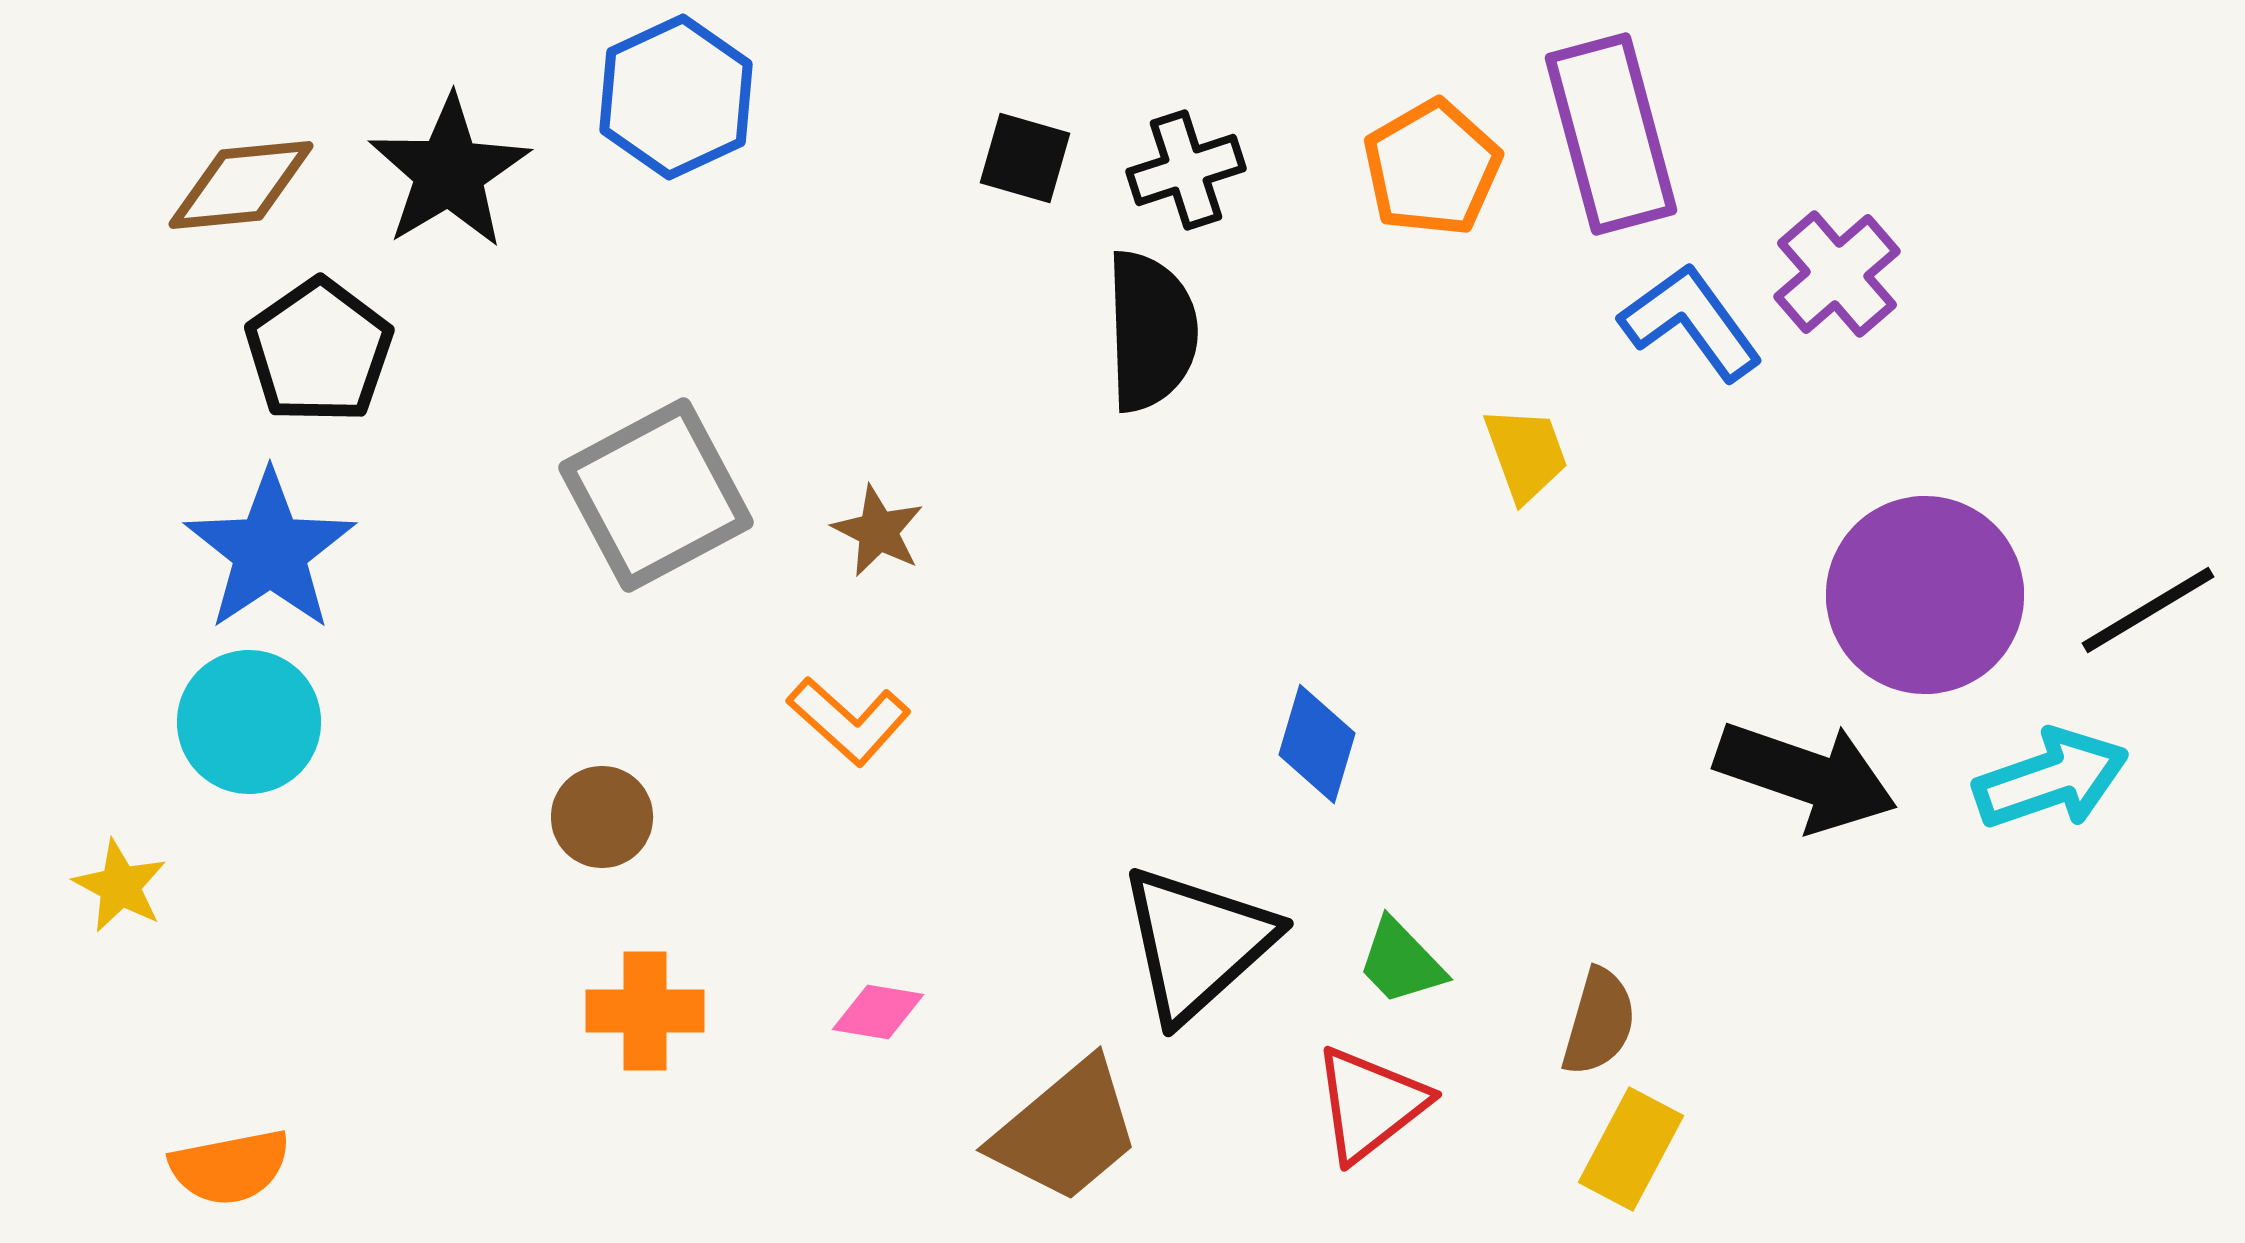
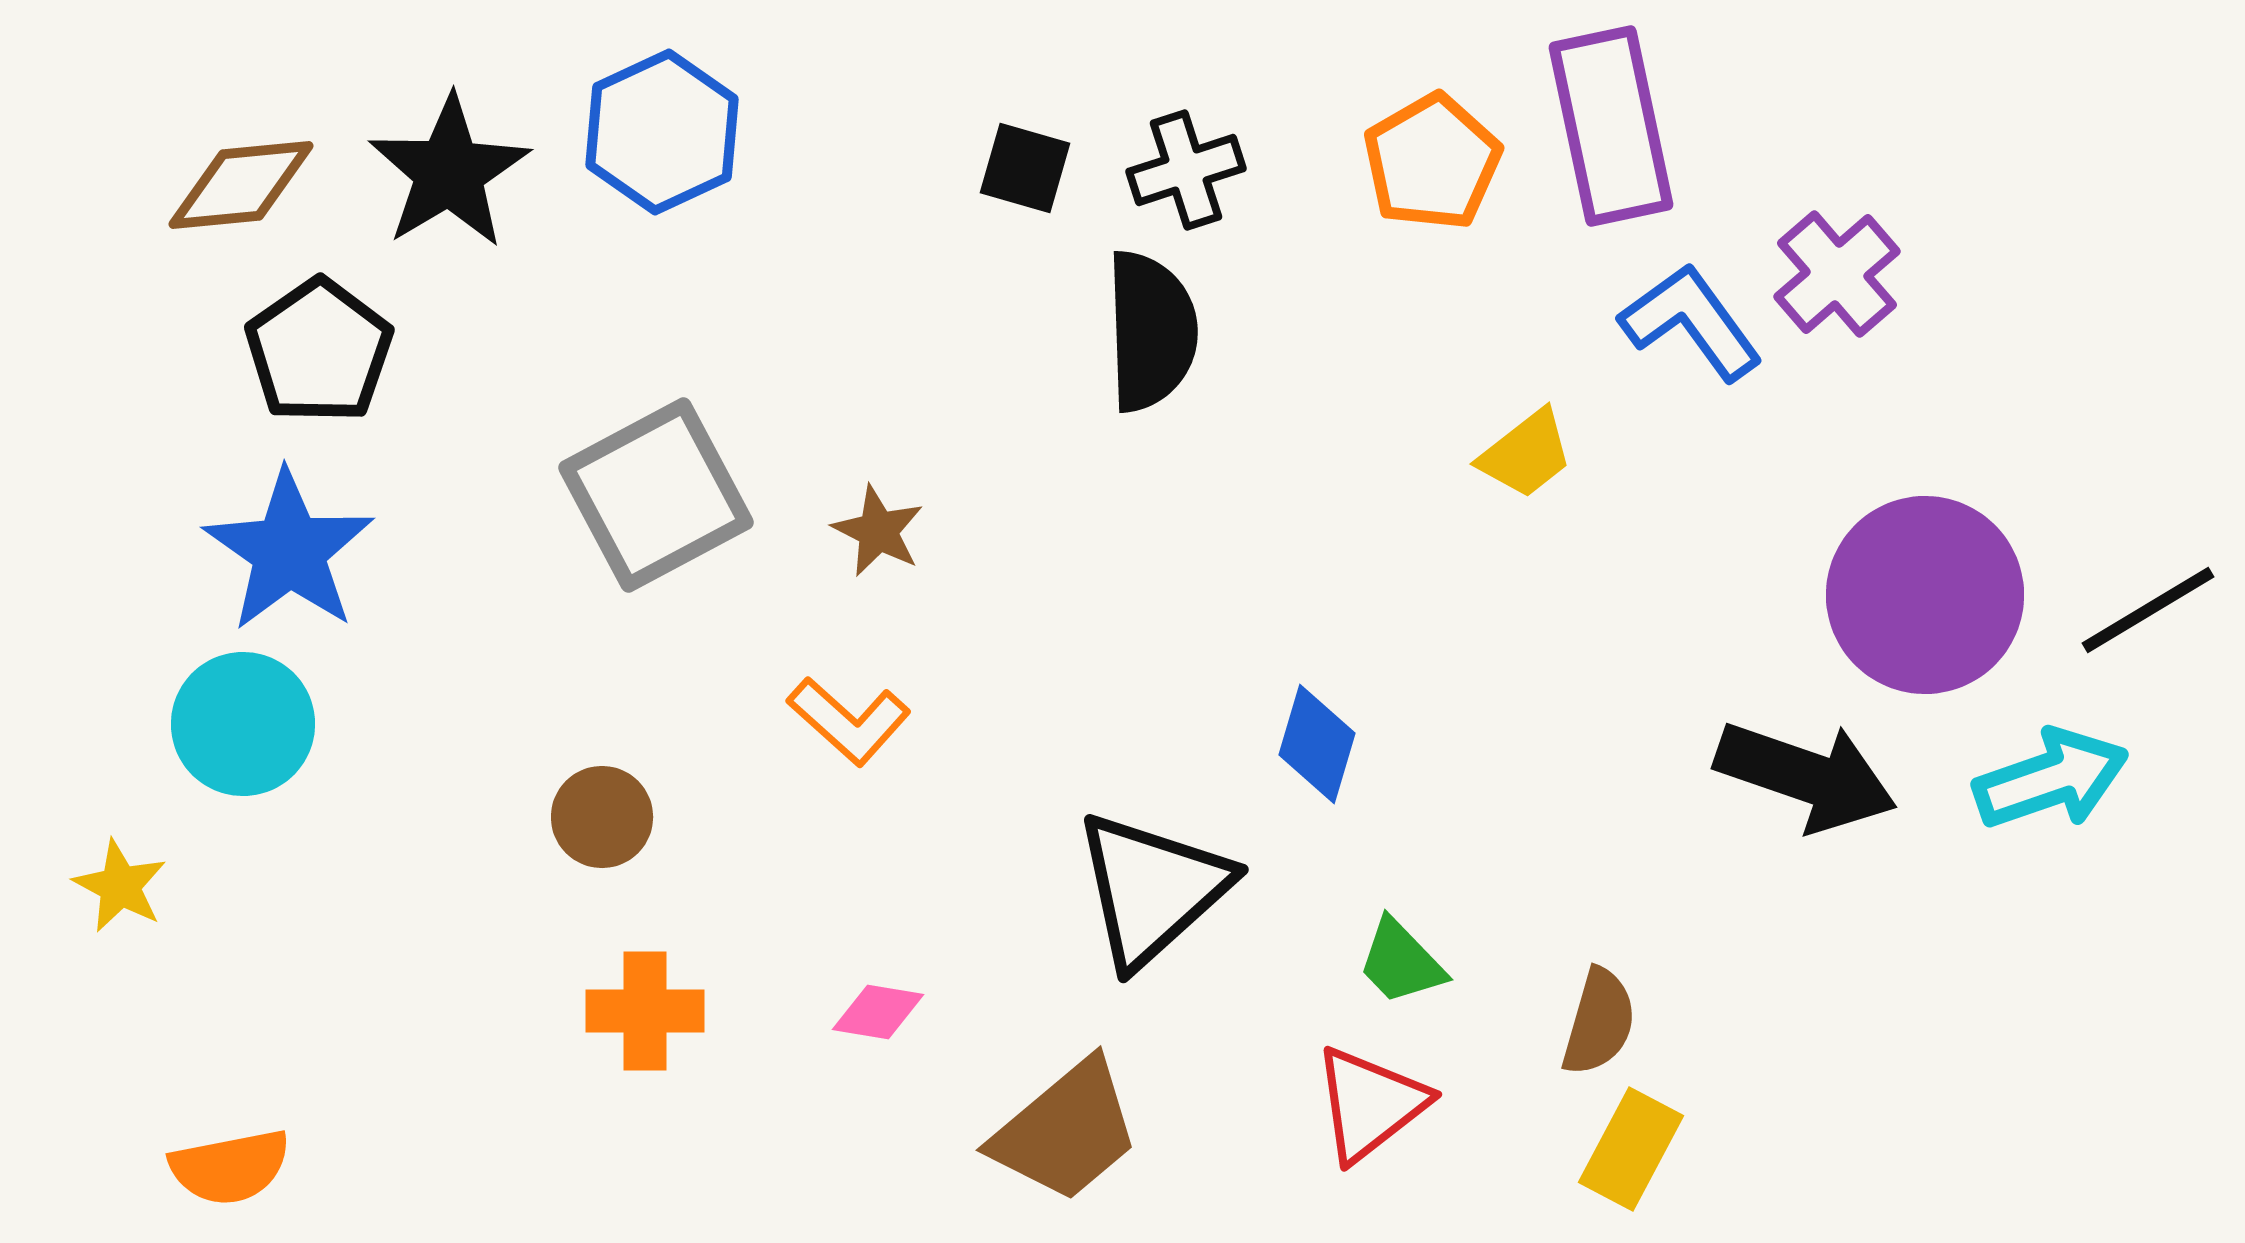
blue hexagon: moved 14 px left, 35 px down
purple rectangle: moved 8 px up; rotated 3 degrees clockwise
black square: moved 10 px down
orange pentagon: moved 6 px up
yellow trapezoid: rotated 72 degrees clockwise
blue star: moved 19 px right; rotated 3 degrees counterclockwise
cyan circle: moved 6 px left, 2 px down
black triangle: moved 45 px left, 54 px up
